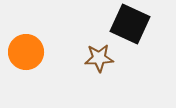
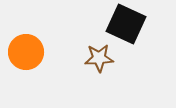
black square: moved 4 px left
